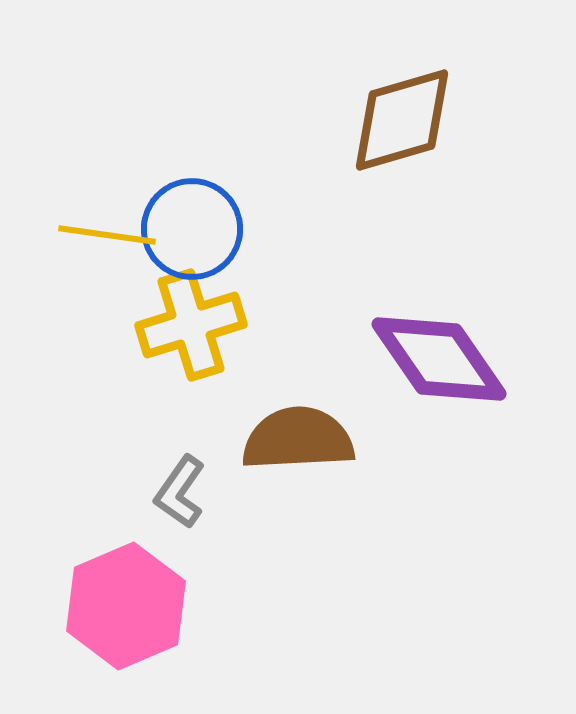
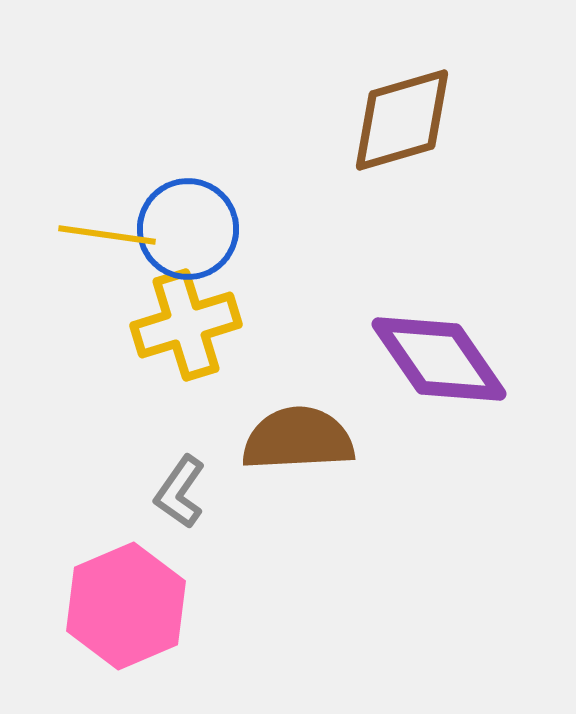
blue circle: moved 4 px left
yellow cross: moved 5 px left
